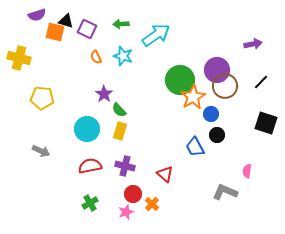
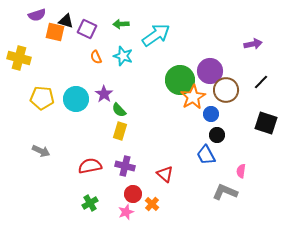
purple circle: moved 7 px left, 1 px down
brown circle: moved 1 px right, 4 px down
cyan circle: moved 11 px left, 30 px up
blue trapezoid: moved 11 px right, 8 px down
pink semicircle: moved 6 px left
